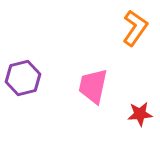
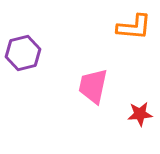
orange L-shape: moved 1 px left, 1 px up; rotated 60 degrees clockwise
purple hexagon: moved 25 px up
